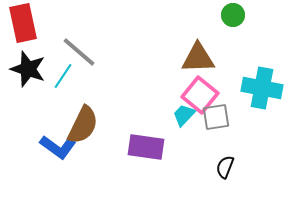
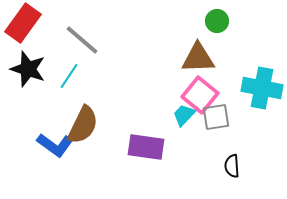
green circle: moved 16 px left, 6 px down
red rectangle: rotated 48 degrees clockwise
gray line: moved 3 px right, 12 px up
cyan line: moved 6 px right
blue L-shape: moved 3 px left, 2 px up
black semicircle: moved 7 px right, 1 px up; rotated 25 degrees counterclockwise
